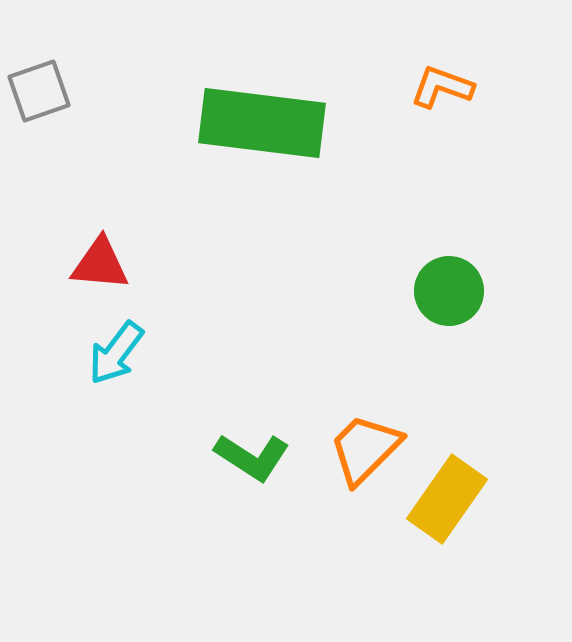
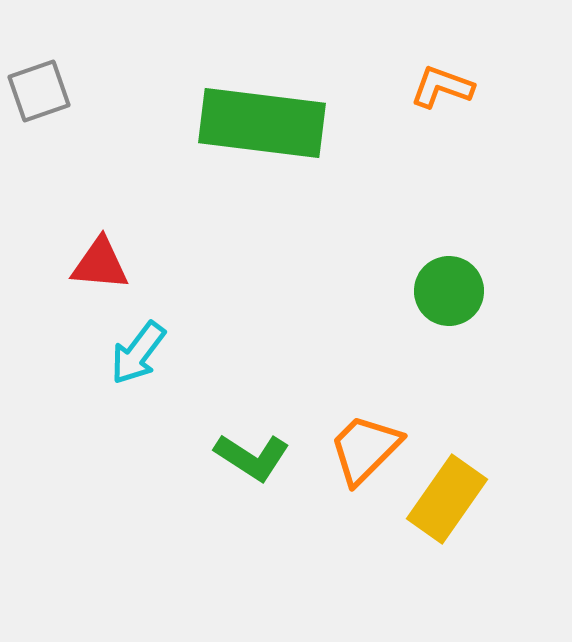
cyan arrow: moved 22 px right
